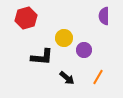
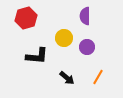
purple semicircle: moved 19 px left
purple circle: moved 3 px right, 3 px up
black L-shape: moved 5 px left, 1 px up
